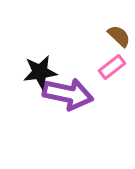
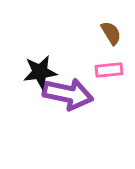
brown semicircle: moved 8 px left, 3 px up; rotated 15 degrees clockwise
pink rectangle: moved 3 px left, 3 px down; rotated 32 degrees clockwise
